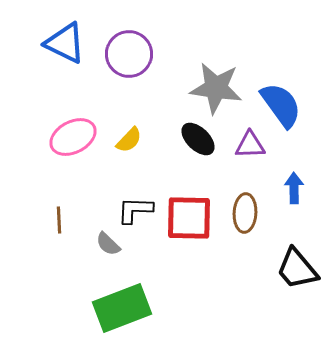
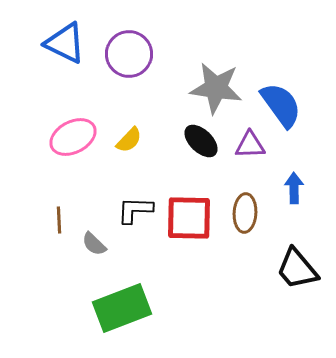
black ellipse: moved 3 px right, 2 px down
gray semicircle: moved 14 px left
